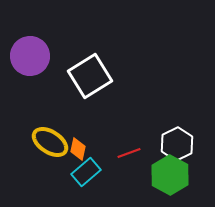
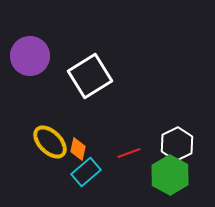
yellow ellipse: rotated 12 degrees clockwise
